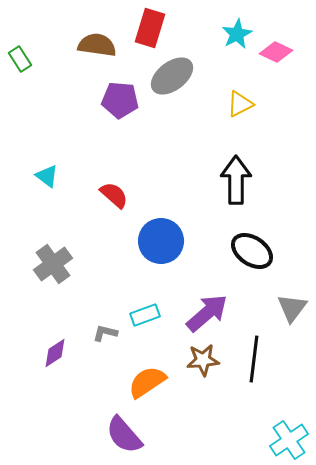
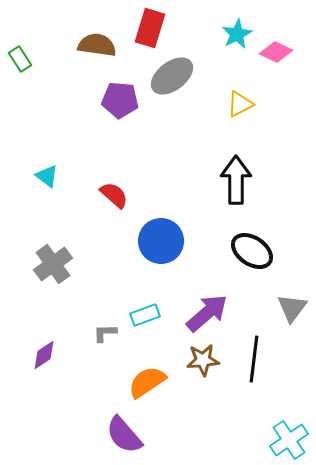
gray L-shape: rotated 15 degrees counterclockwise
purple diamond: moved 11 px left, 2 px down
